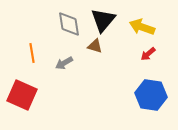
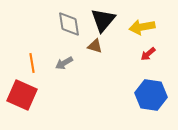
yellow arrow: rotated 30 degrees counterclockwise
orange line: moved 10 px down
